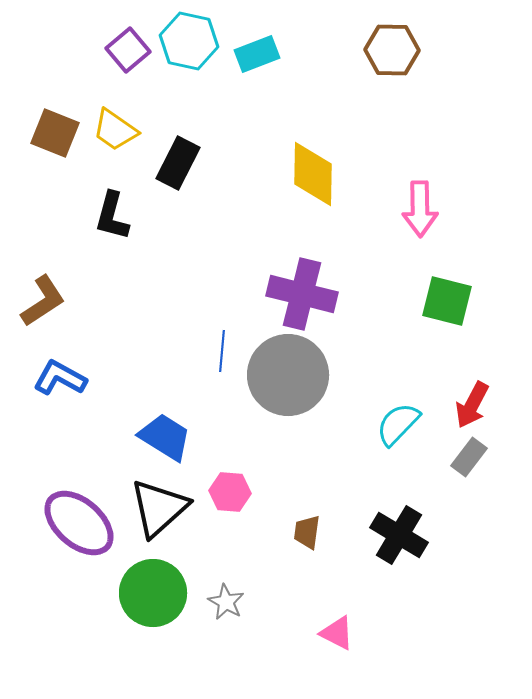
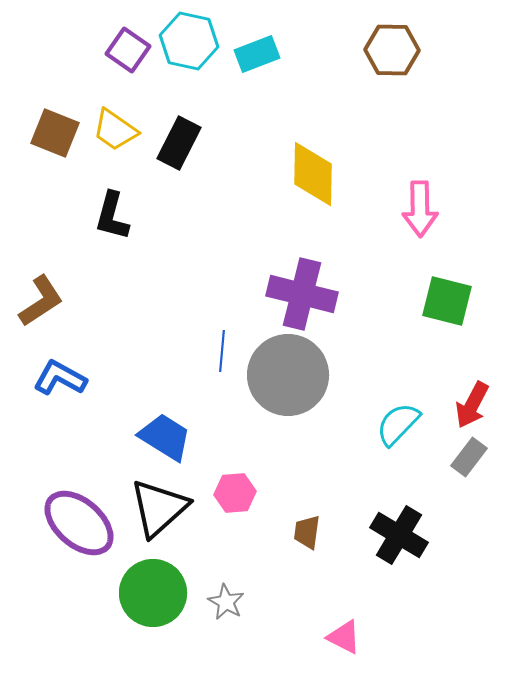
purple square: rotated 15 degrees counterclockwise
black rectangle: moved 1 px right, 20 px up
brown L-shape: moved 2 px left
pink hexagon: moved 5 px right, 1 px down; rotated 9 degrees counterclockwise
pink triangle: moved 7 px right, 4 px down
